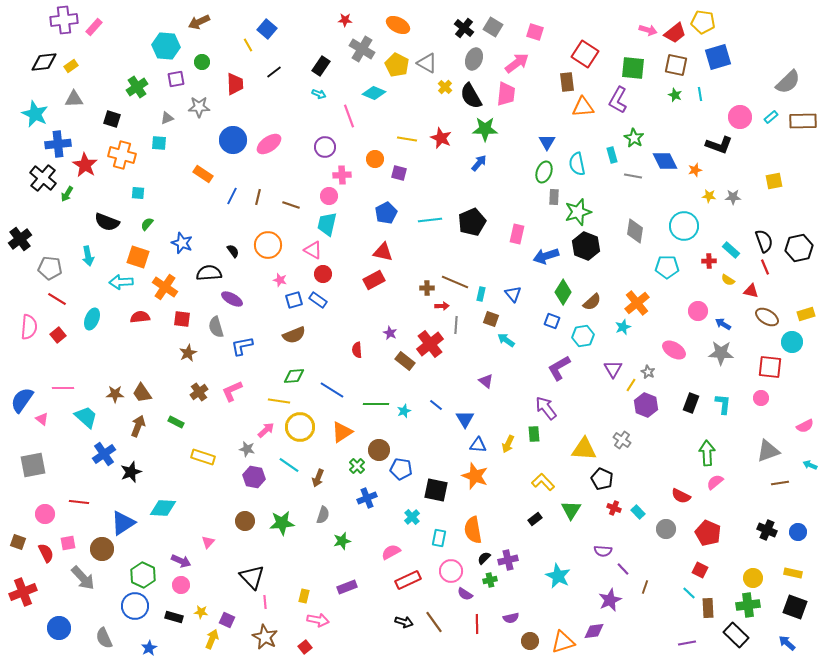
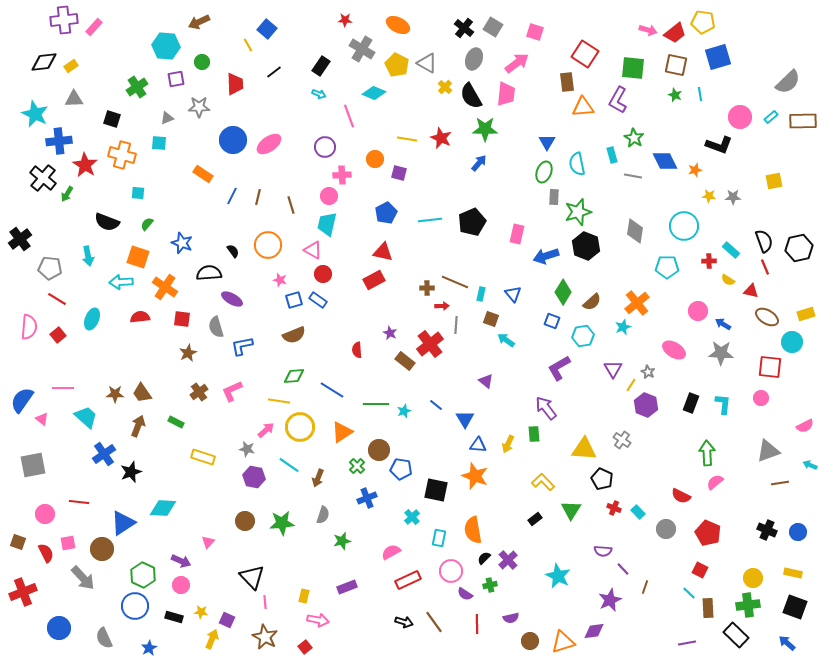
blue cross at (58, 144): moved 1 px right, 3 px up
brown line at (291, 205): rotated 54 degrees clockwise
purple cross at (508, 560): rotated 30 degrees counterclockwise
green cross at (490, 580): moved 5 px down
